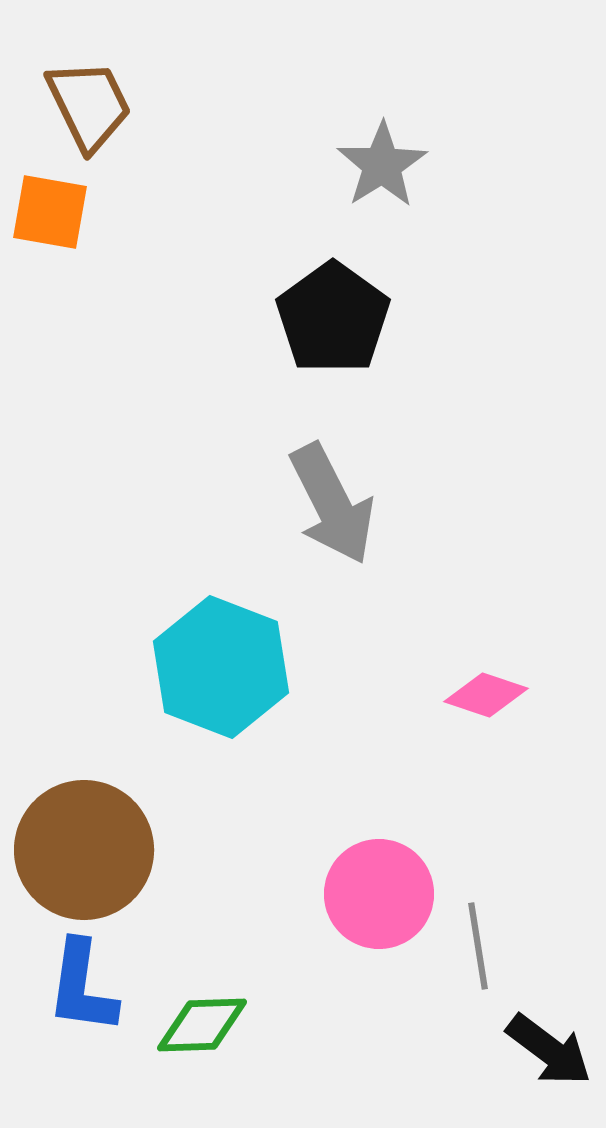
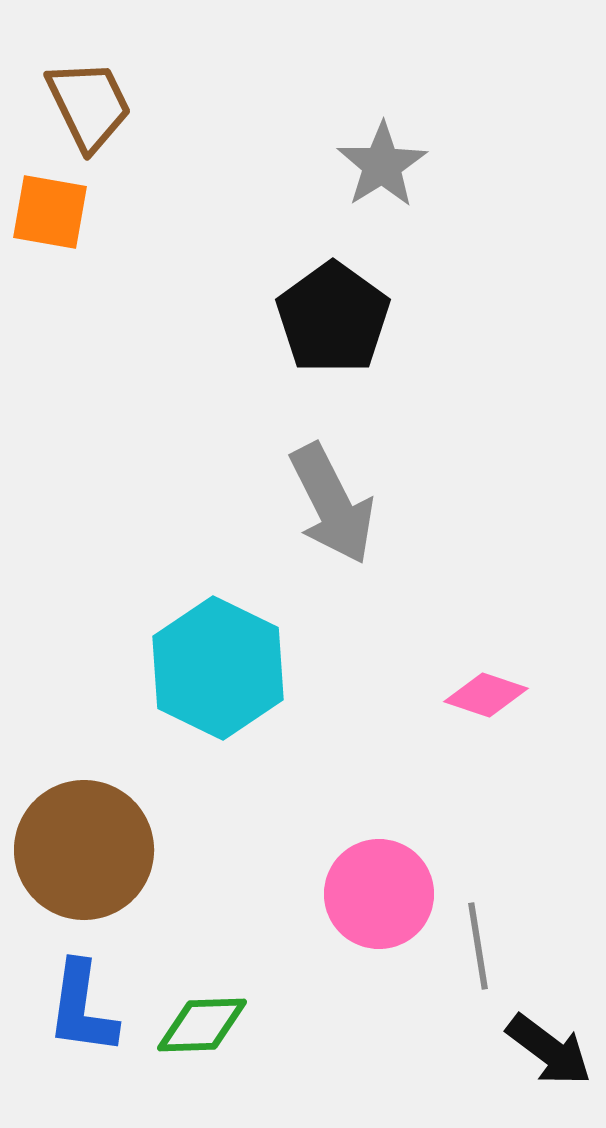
cyan hexagon: moved 3 px left, 1 px down; rotated 5 degrees clockwise
blue L-shape: moved 21 px down
